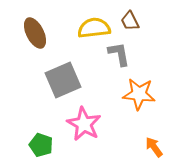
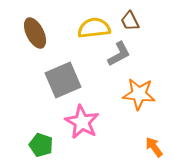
gray L-shape: rotated 72 degrees clockwise
pink star: moved 2 px left, 2 px up
